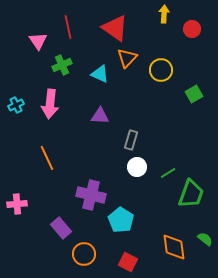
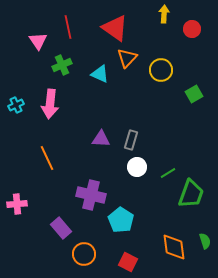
purple triangle: moved 1 px right, 23 px down
green semicircle: moved 2 px down; rotated 35 degrees clockwise
